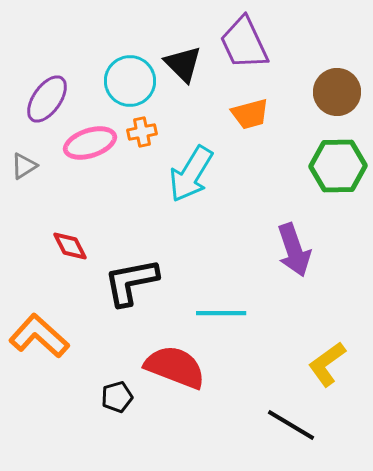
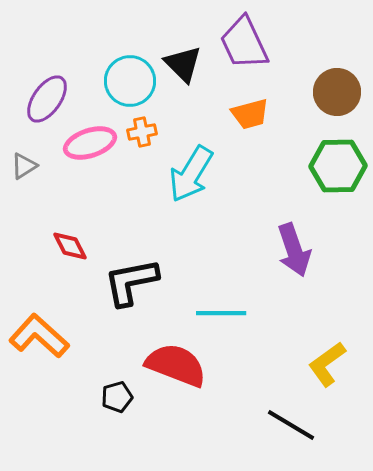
red semicircle: moved 1 px right, 2 px up
